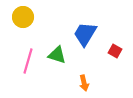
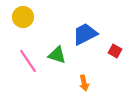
blue trapezoid: rotated 32 degrees clockwise
pink line: rotated 50 degrees counterclockwise
